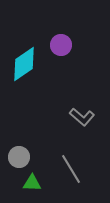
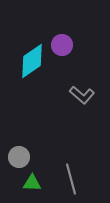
purple circle: moved 1 px right
cyan diamond: moved 8 px right, 3 px up
gray L-shape: moved 22 px up
gray line: moved 10 px down; rotated 16 degrees clockwise
